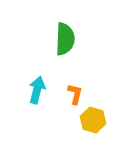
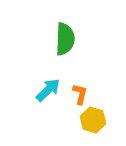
cyan arrow: moved 11 px right; rotated 32 degrees clockwise
orange L-shape: moved 5 px right
